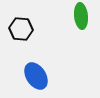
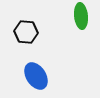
black hexagon: moved 5 px right, 3 px down
